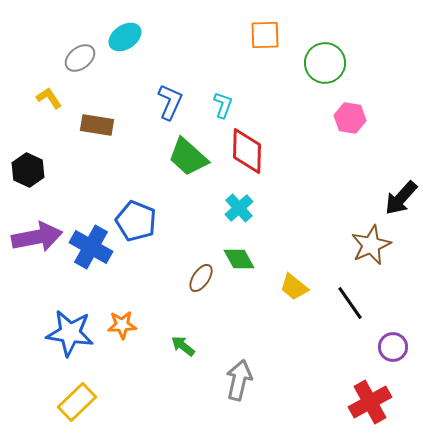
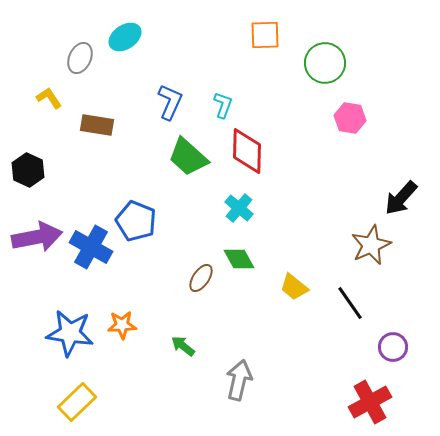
gray ellipse: rotated 28 degrees counterclockwise
cyan cross: rotated 8 degrees counterclockwise
